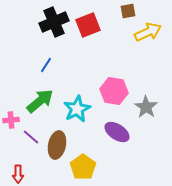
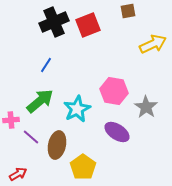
yellow arrow: moved 5 px right, 12 px down
red arrow: rotated 120 degrees counterclockwise
